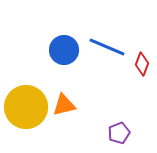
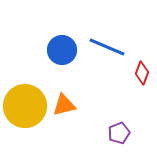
blue circle: moved 2 px left
red diamond: moved 9 px down
yellow circle: moved 1 px left, 1 px up
